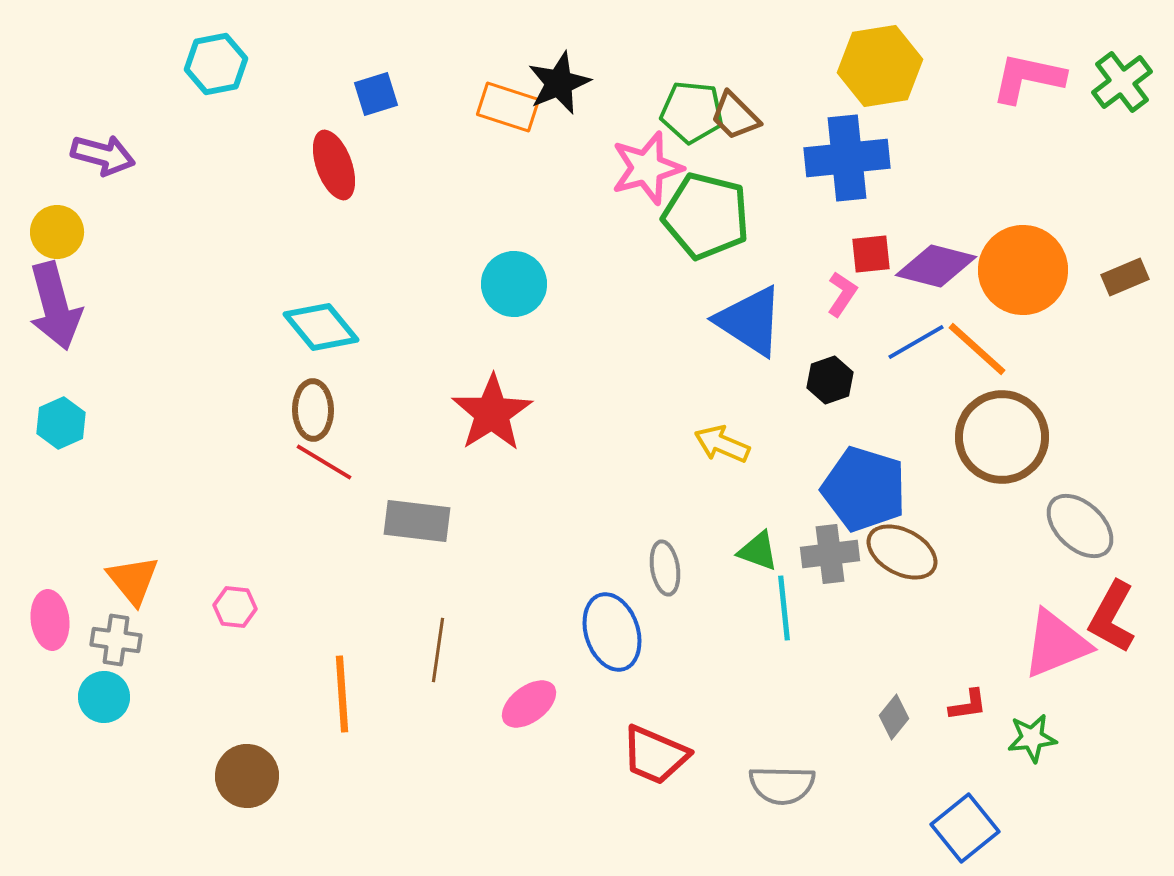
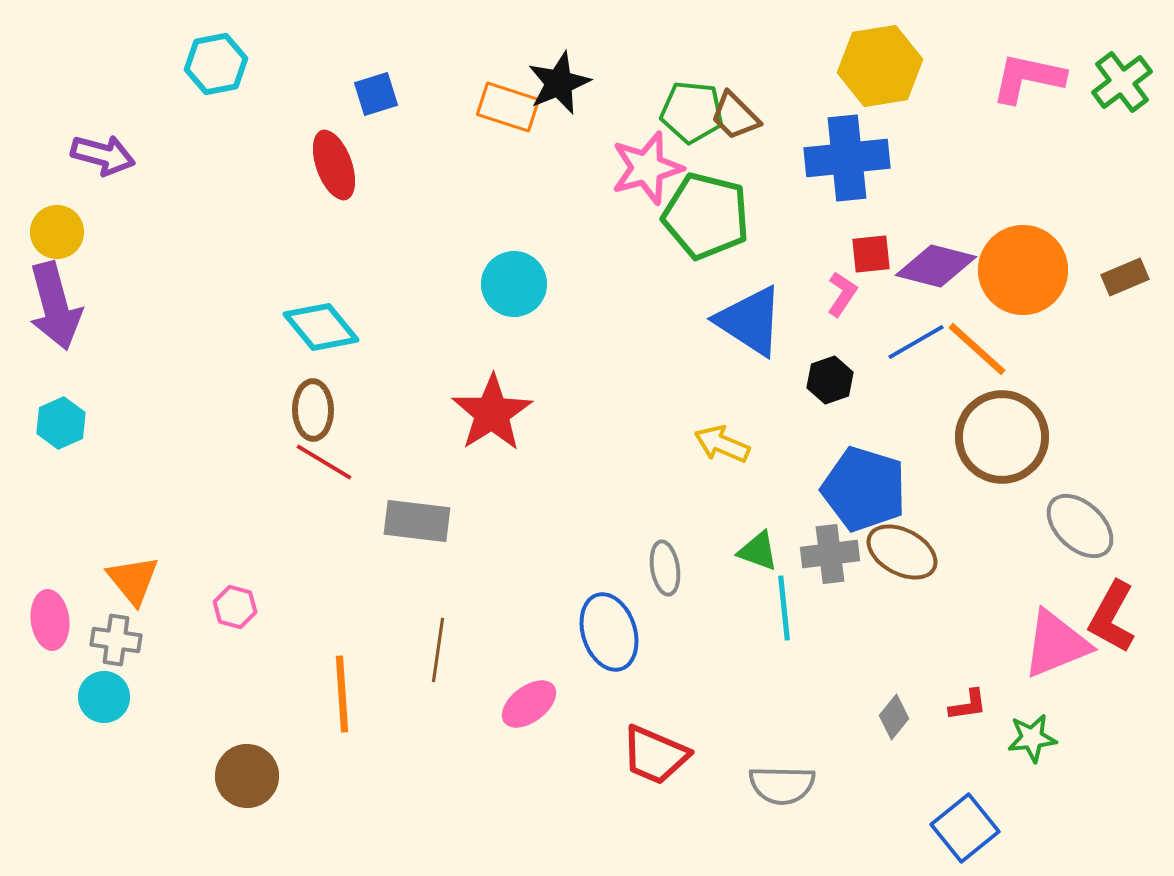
pink hexagon at (235, 607): rotated 9 degrees clockwise
blue ellipse at (612, 632): moved 3 px left
